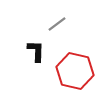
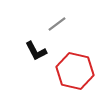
black L-shape: rotated 150 degrees clockwise
